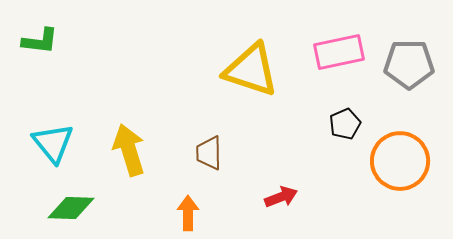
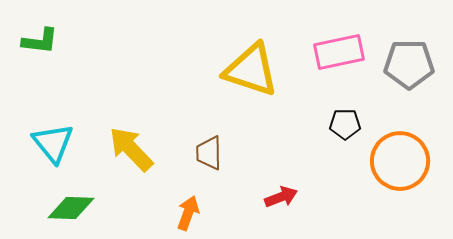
black pentagon: rotated 24 degrees clockwise
yellow arrow: moved 2 px right, 1 px up; rotated 27 degrees counterclockwise
orange arrow: rotated 20 degrees clockwise
